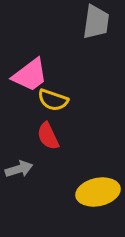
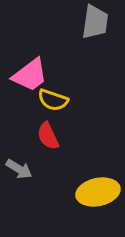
gray trapezoid: moved 1 px left
gray arrow: rotated 48 degrees clockwise
